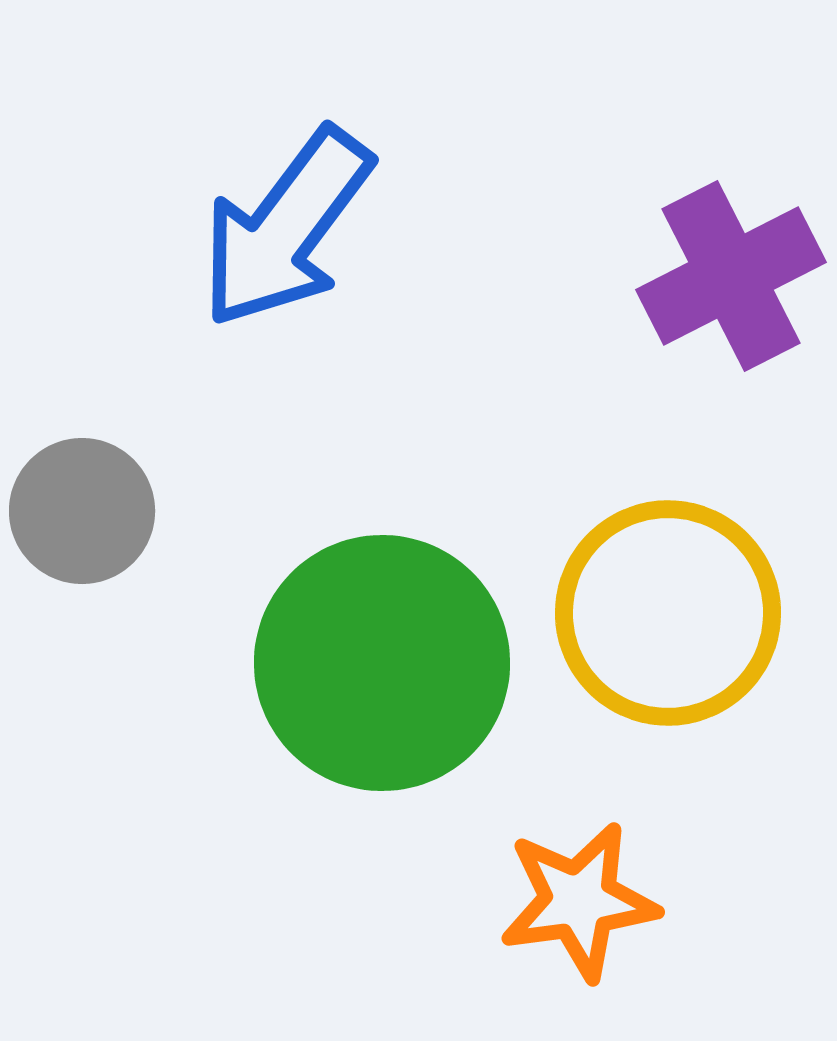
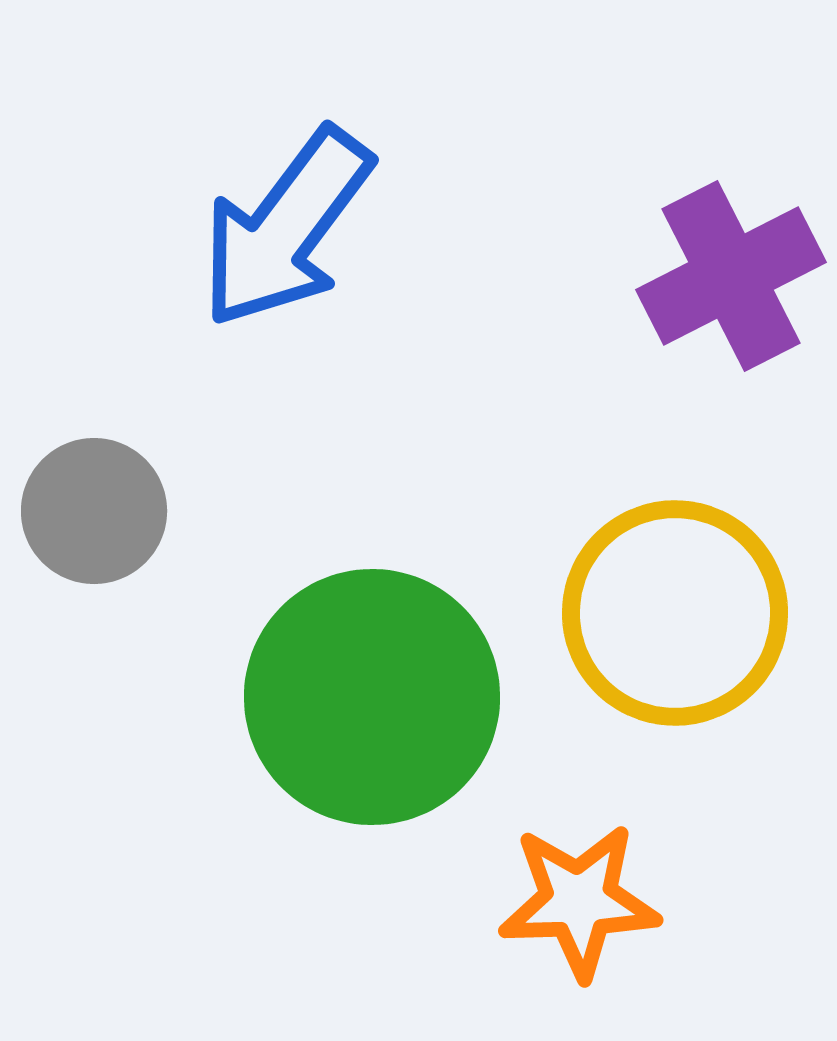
gray circle: moved 12 px right
yellow circle: moved 7 px right
green circle: moved 10 px left, 34 px down
orange star: rotated 6 degrees clockwise
